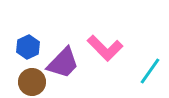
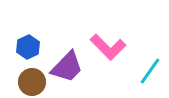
pink L-shape: moved 3 px right, 1 px up
purple trapezoid: moved 4 px right, 4 px down
